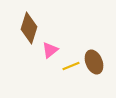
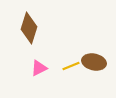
pink triangle: moved 11 px left, 18 px down; rotated 12 degrees clockwise
brown ellipse: rotated 55 degrees counterclockwise
